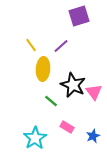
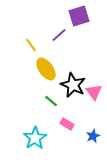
purple line: moved 2 px left, 11 px up
yellow ellipse: moved 3 px right; rotated 40 degrees counterclockwise
pink rectangle: moved 3 px up
